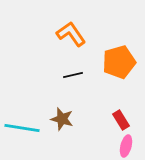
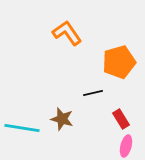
orange L-shape: moved 4 px left, 1 px up
black line: moved 20 px right, 18 px down
red rectangle: moved 1 px up
